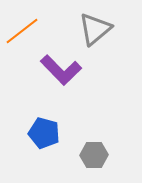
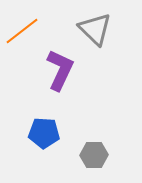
gray triangle: rotated 36 degrees counterclockwise
purple L-shape: moved 1 px left; rotated 111 degrees counterclockwise
blue pentagon: rotated 12 degrees counterclockwise
